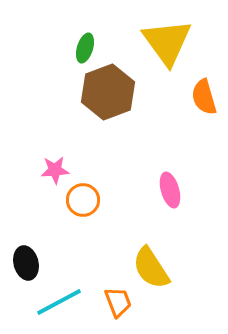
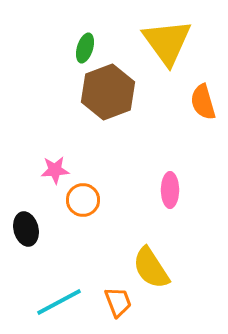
orange semicircle: moved 1 px left, 5 px down
pink ellipse: rotated 16 degrees clockwise
black ellipse: moved 34 px up
